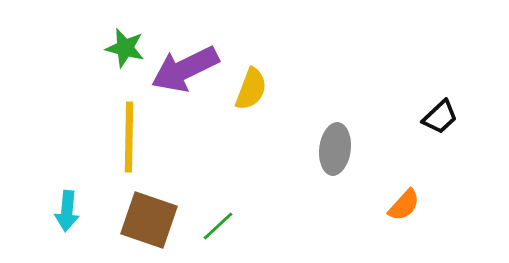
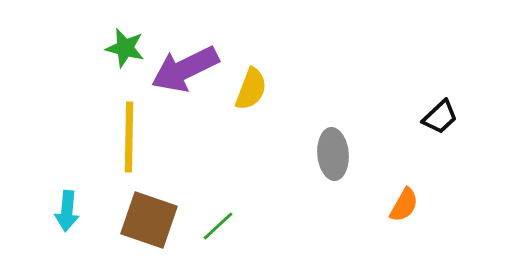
gray ellipse: moved 2 px left, 5 px down; rotated 12 degrees counterclockwise
orange semicircle: rotated 12 degrees counterclockwise
